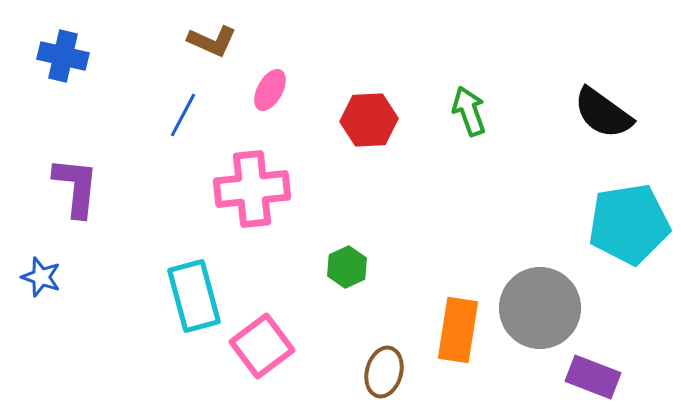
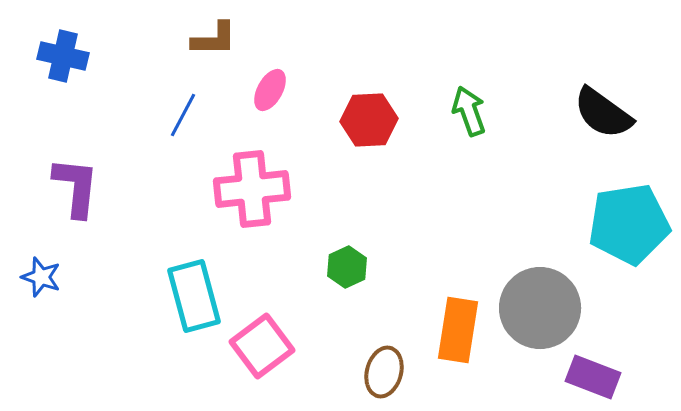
brown L-shape: moved 2 px right, 2 px up; rotated 24 degrees counterclockwise
